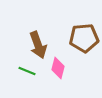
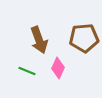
brown arrow: moved 1 px right, 5 px up
pink diamond: rotated 10 degrees clockwise
